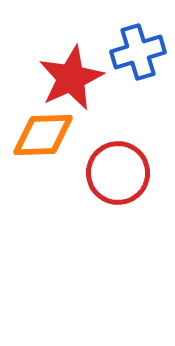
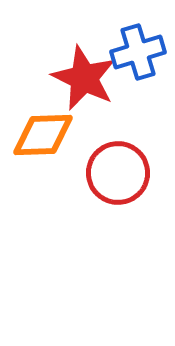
red star: moved 13 px right; rotated 22 degrees counterclockwise
